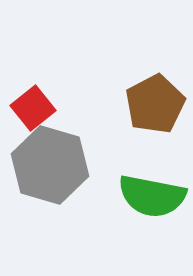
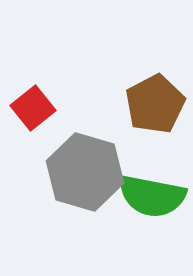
gray hexagon: moved 35 px right, 7 px down
